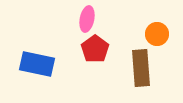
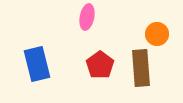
pink ellipse: moved 2 px up
red pentagon: moved 5 px right, 16 px down
blue rectangle: rotated 64 degrees clockwise
